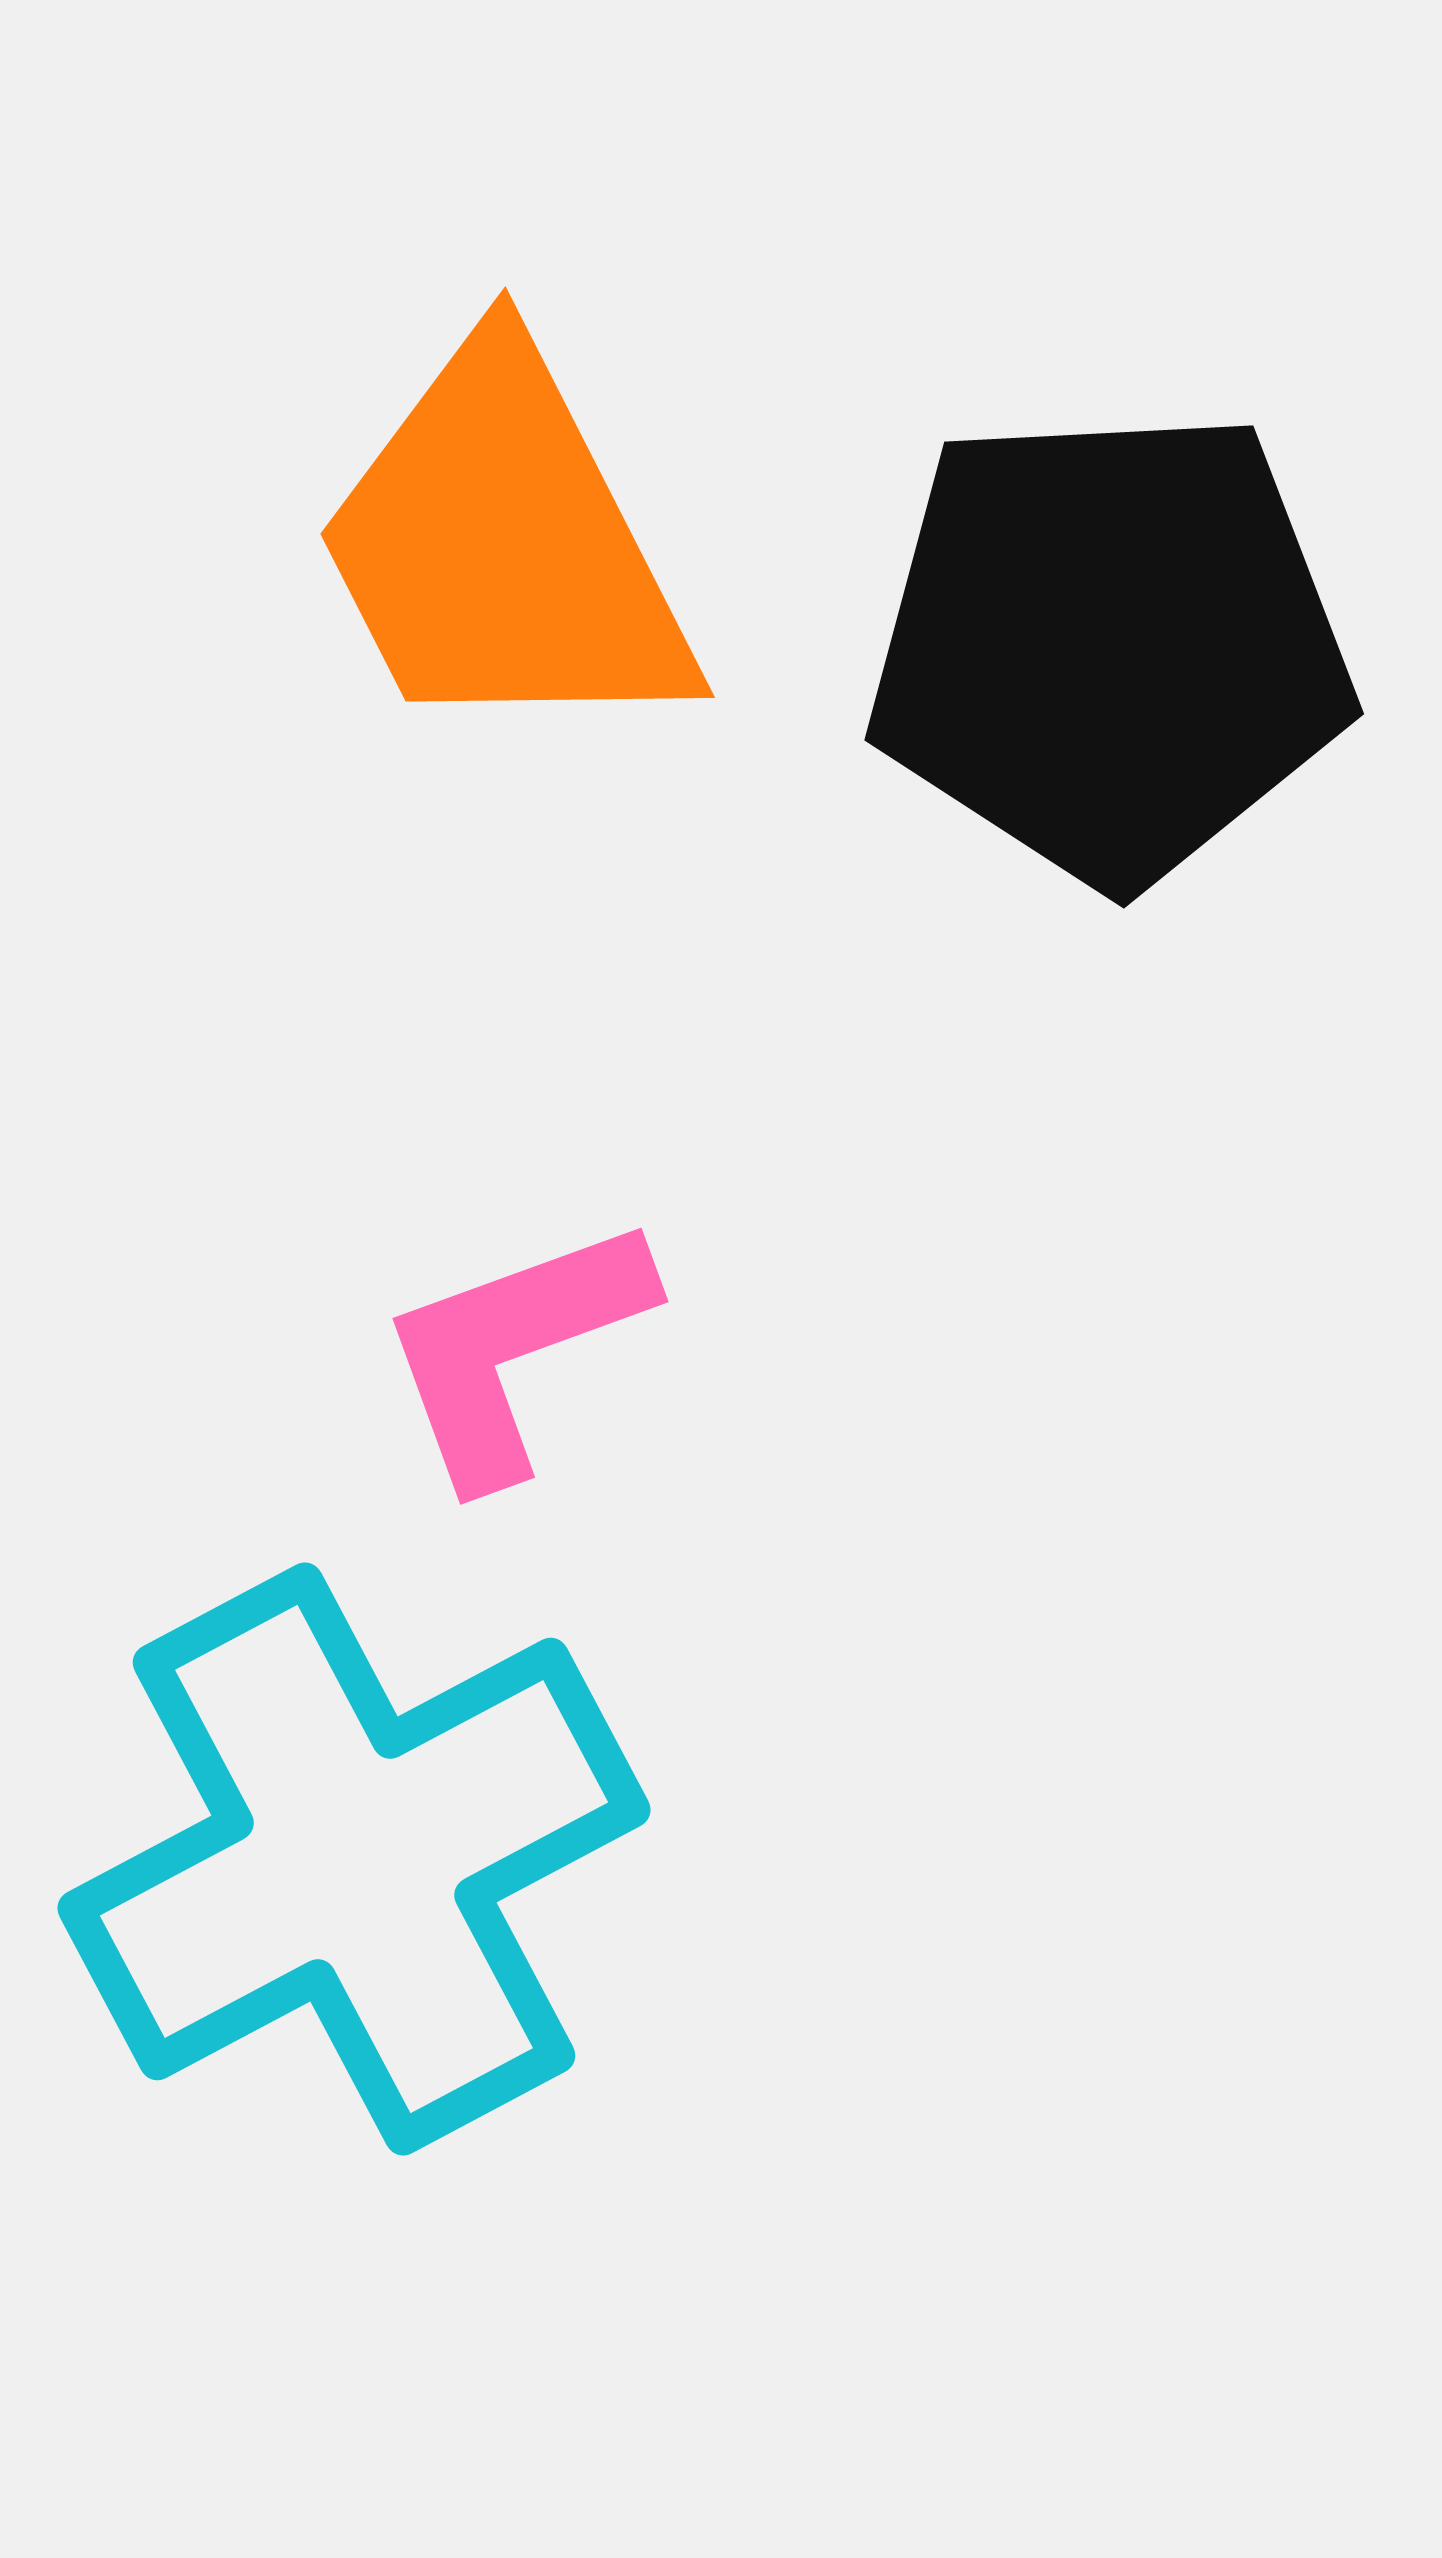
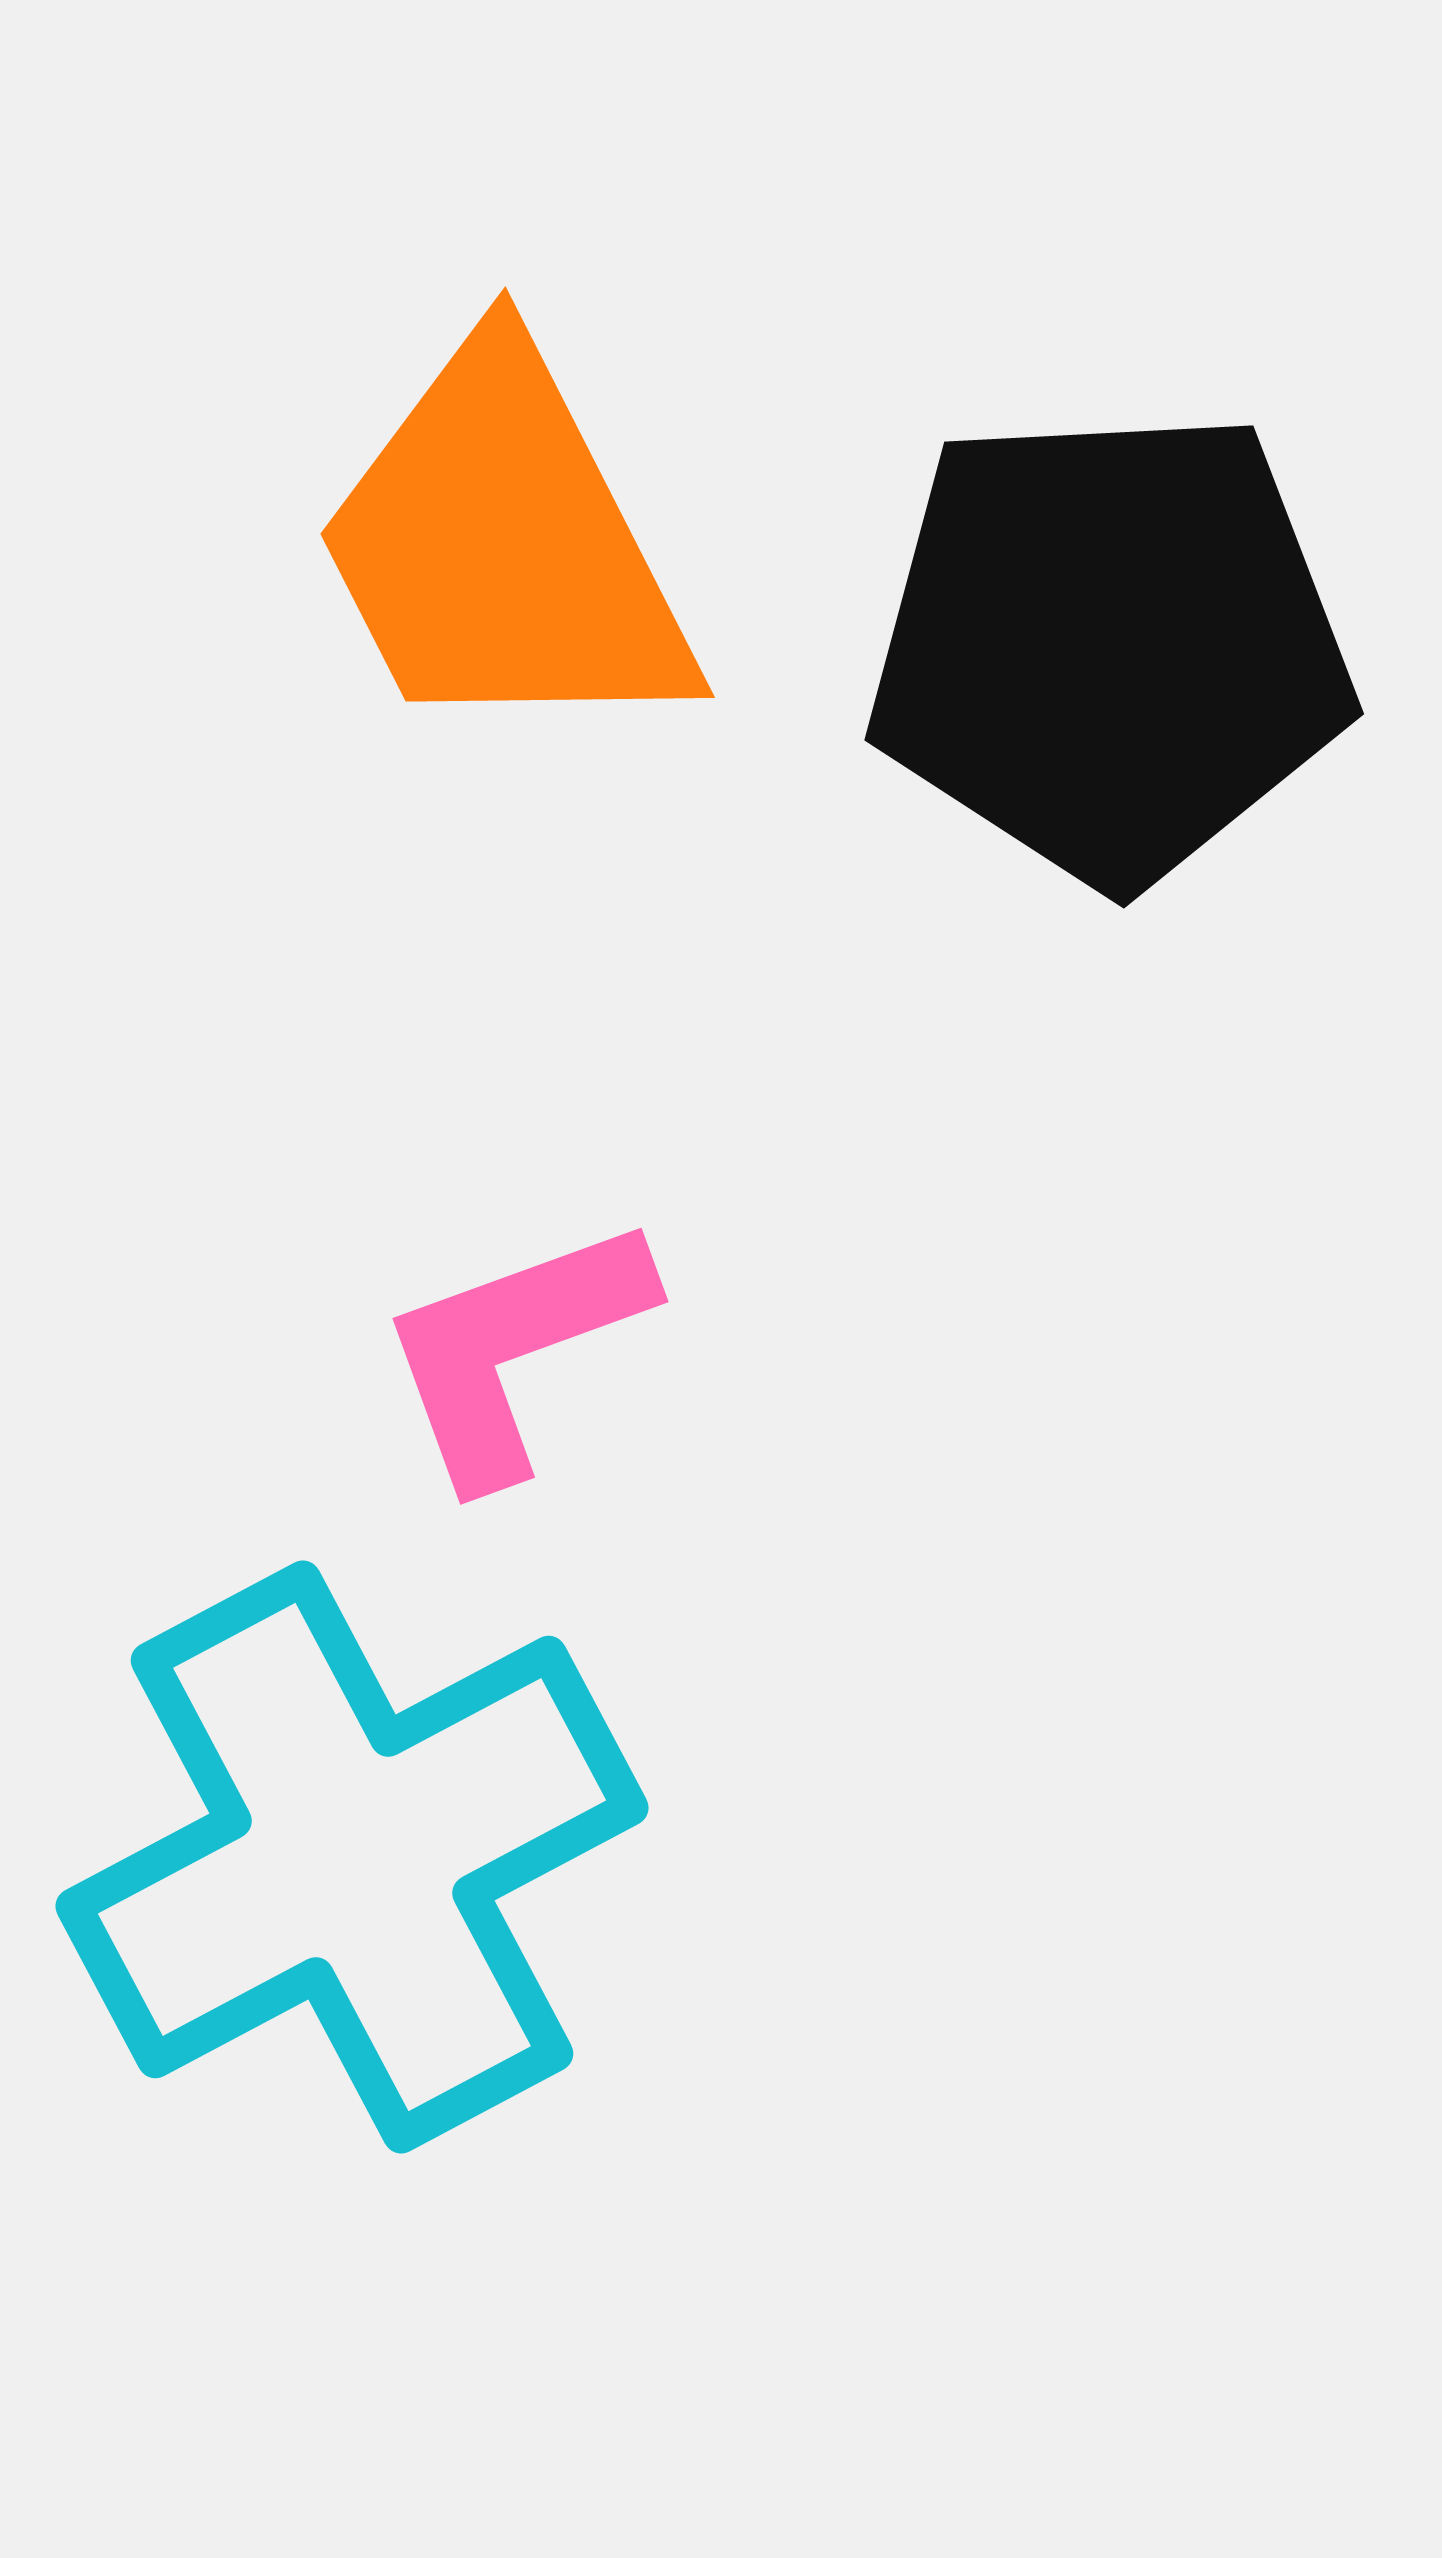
cyan cross: moved 2 px left, 2 px up
